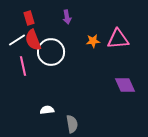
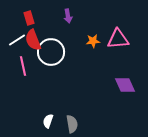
purple arrow: moved 1 px right, 1 px up
white semicircle: moved 1 px right, 11 px down; rotated 64 degrees counterclockwise
